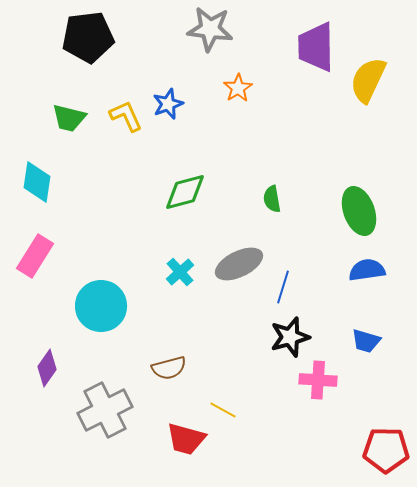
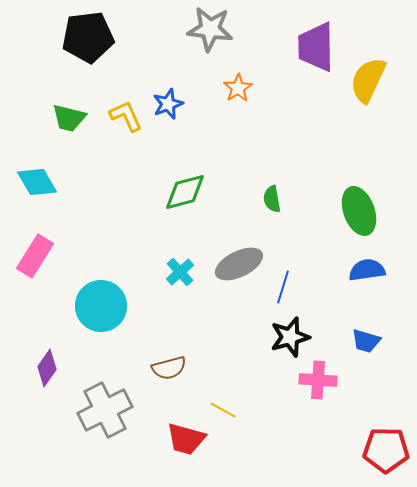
cyan diamond: rotated 39 degrees counterclockwise
